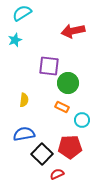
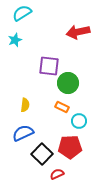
red arrow: moved 5 px right, 1 px down
yellow semicircle: moved 1 px right, 5 px down
cyan circle: moved 3 px left, 1 px down
blue semicircle: moved 1 px left, 1 px up; rotated 15 degrees counterclockwise
